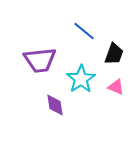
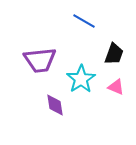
blue line: moved 10 px up; rotated 10 degrees counterclockwise
